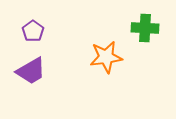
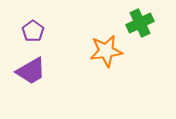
green cross: moved 5 px left, 5 px up; rotated 28 degrees counterclockwise
orange star: moved 6 px up
